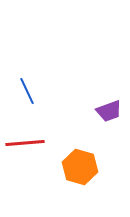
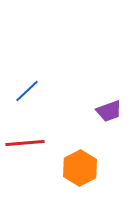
blue line: rotated 72 degrees clockwise
orange hexagon: moved 1 px down; rotated 16 degrees clockwise
